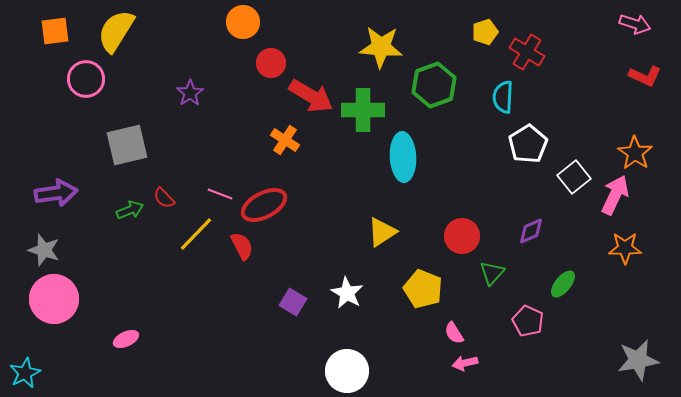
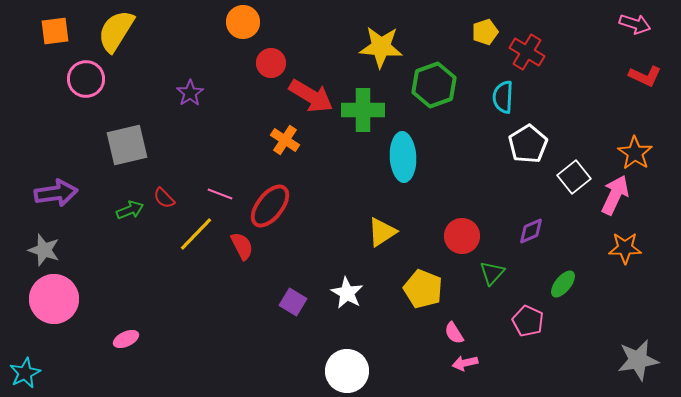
red ellipse at (264, 205): moved 6 px right, 1 px down; rotated 24 degrees counterclockwise
